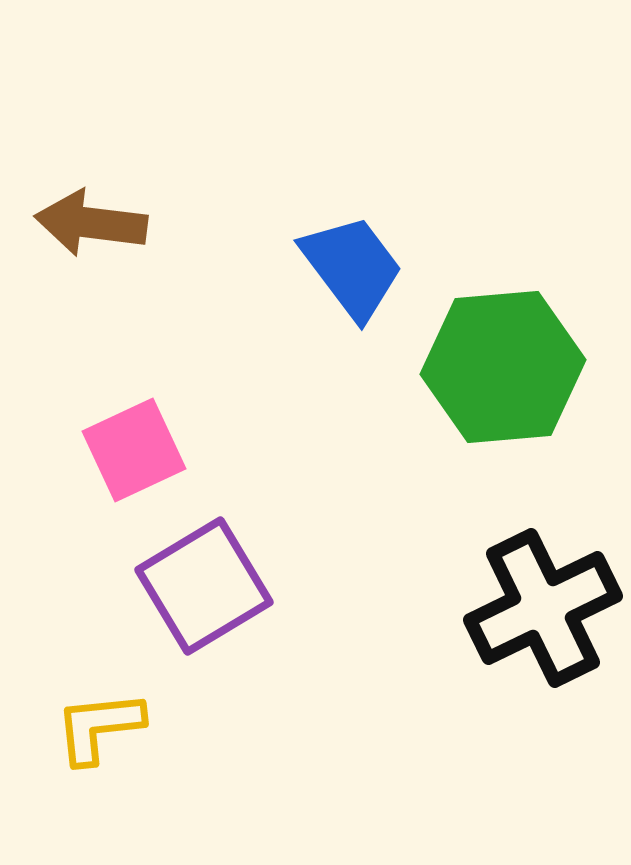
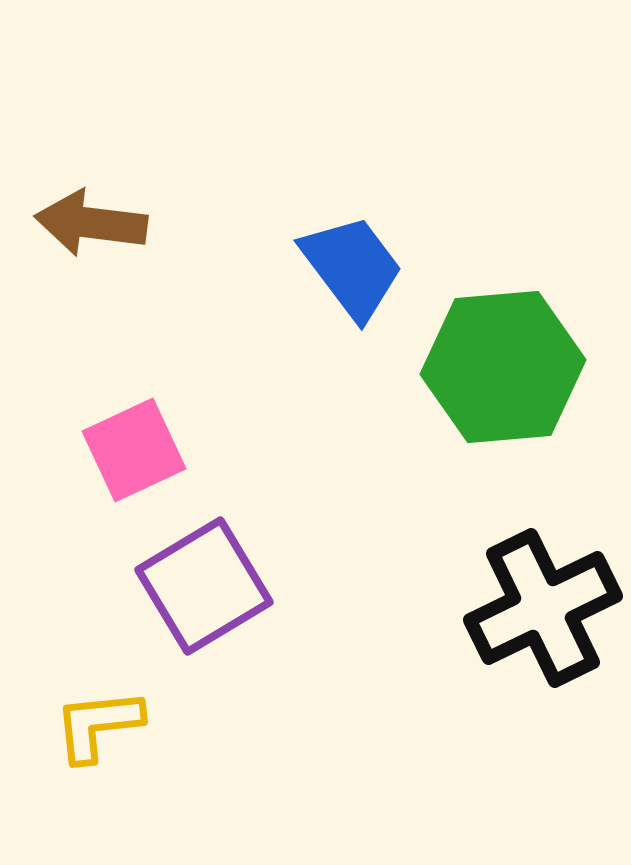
yellow L-shape: moved 1 px left, 2 px up
